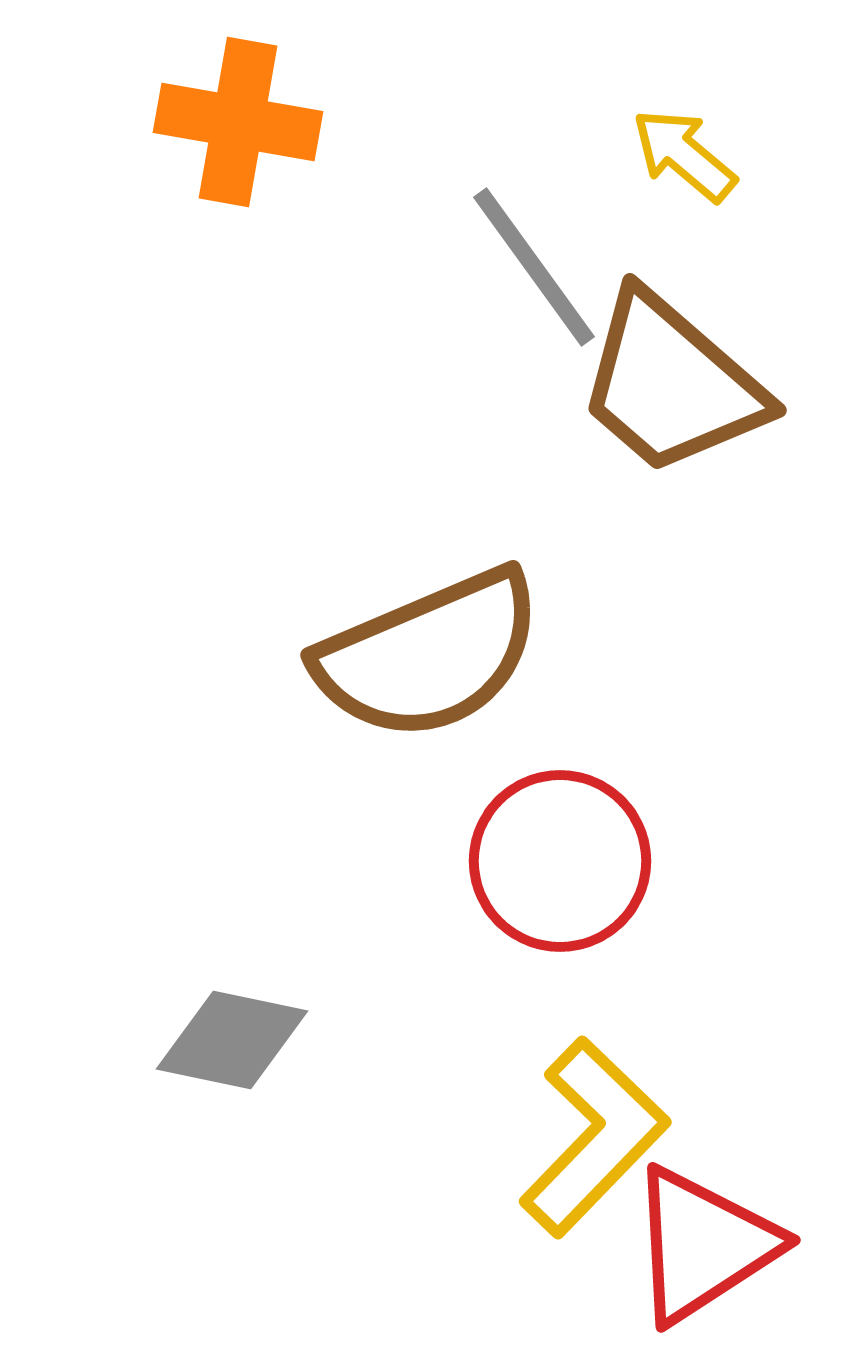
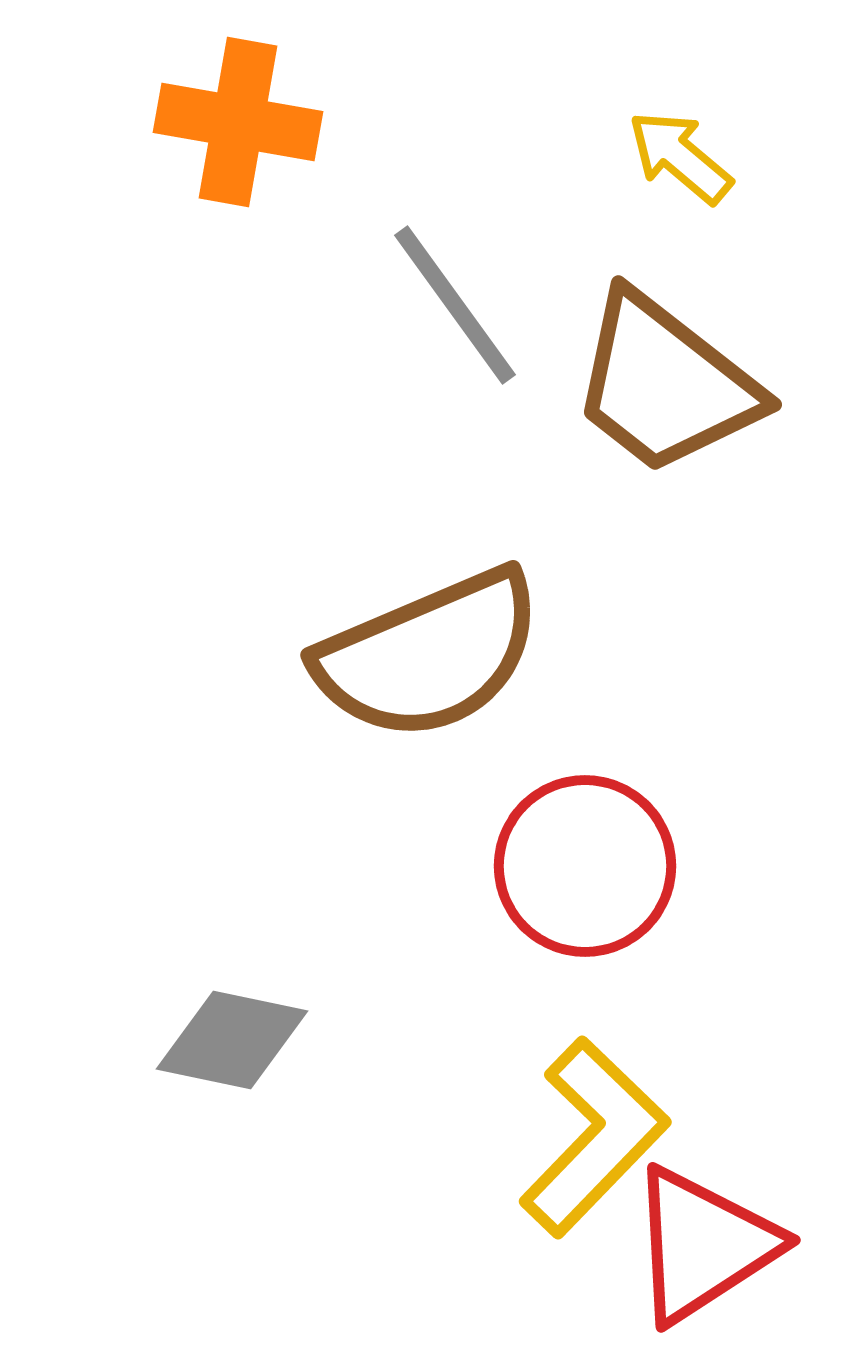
yellow arrow: moved 4 px left, 2 px down
gray line: moved 79 px left, 38 px down
brown trapezoid: moved 6 px left; rotated 3 degrees counterclockwise
red circle: moved 25 px right, 5 px down
